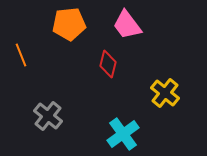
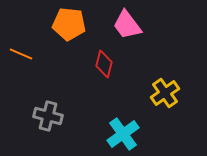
orange pentagon: rotated 12 degrees clockwise
orange line: moved 1 px up; rotated 45 degrees counterclockwise
red diamond: moved 4 px left
yellow cross: rotated 16 degrees clockwise
gray cross: rotated 24 degrees counterclockwise
